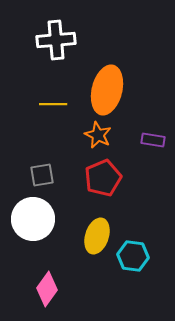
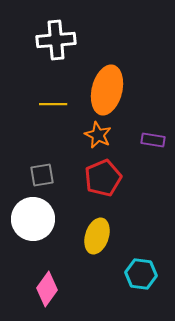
cyan hexagon: moved 8 px right, 18 px down
